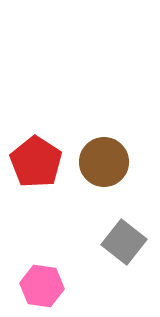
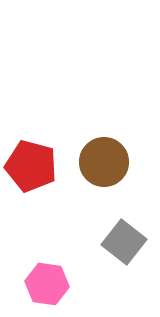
red pentagon: moved 5 px left, 4 px down; rotated 18 degrees counterclockwise
pink hexagon: moved 5 px right, 2 px up
